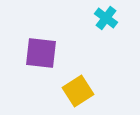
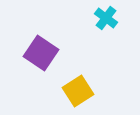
purple square: rotated 28 degrees clockwise
